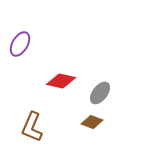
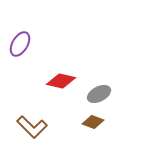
gray ellipse: moved 1 px left, 1 px down; rotated 25 degrees clockwise
brown diamond: moved 1 px right
brown L-shape: rotated 68 degrees counterclockwise
